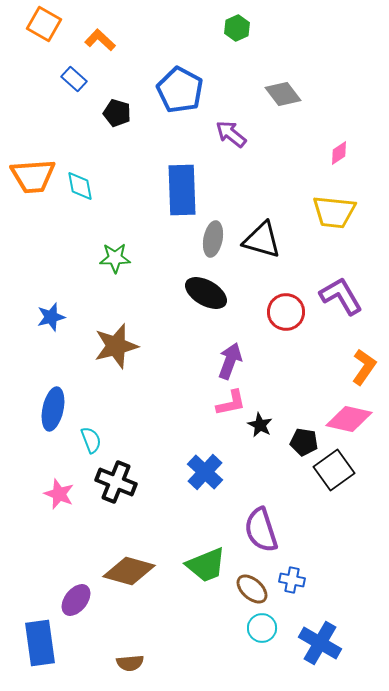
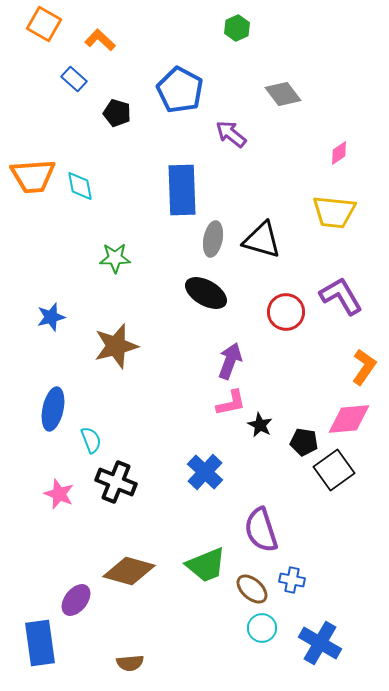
pink diamond at (349, 419): rotated 18 degrees counterclockwise
